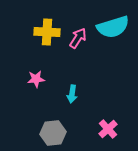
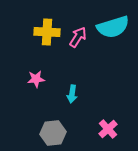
pink arrow: moved 1 px up
